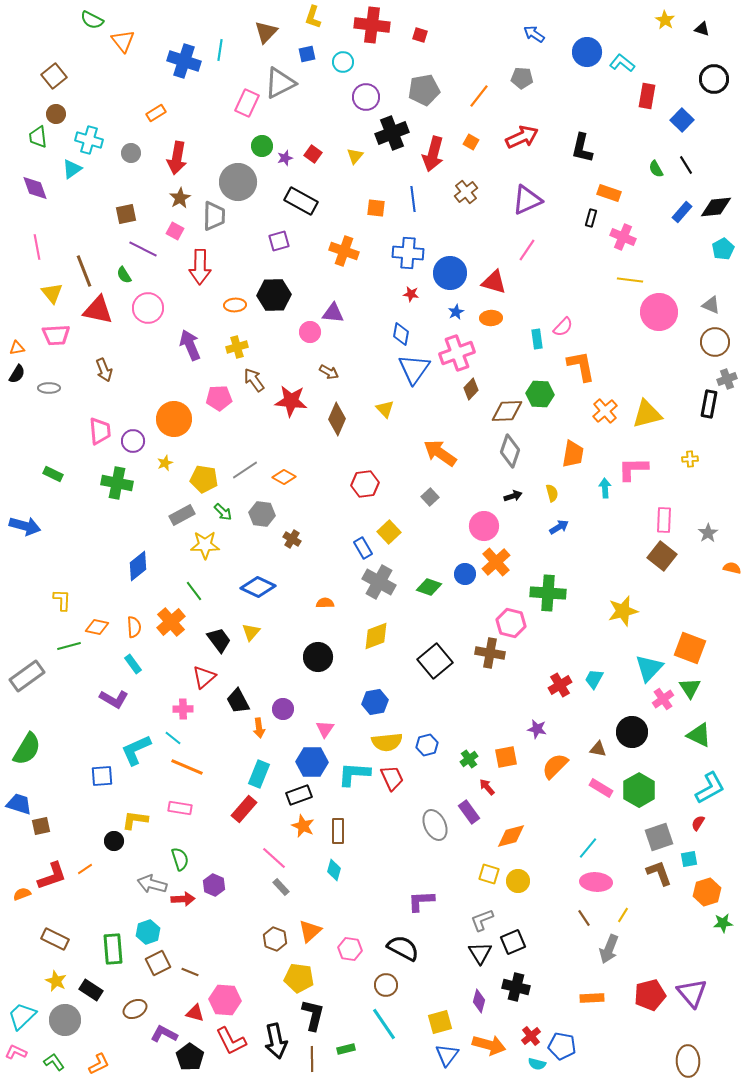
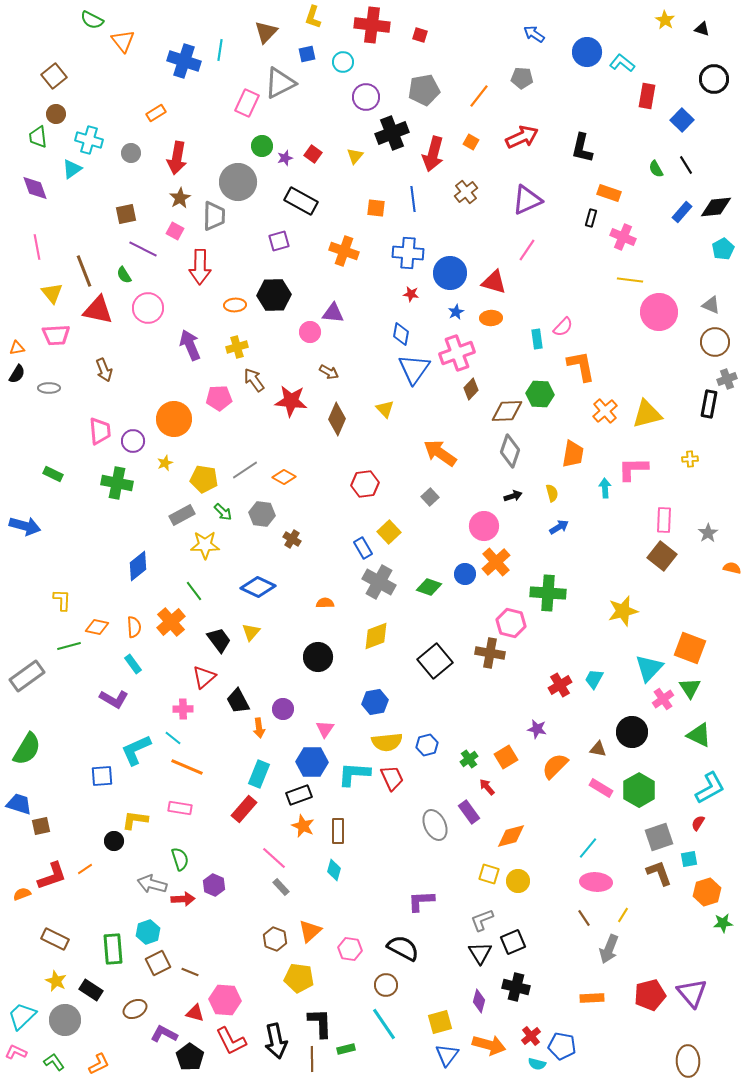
orange square at (506, 757): rotated 20 degrees counterclockwise
black L-shape at (313, 1015): moved 7 px right, 8 px down; rotated 16 degrees counterclockwise
